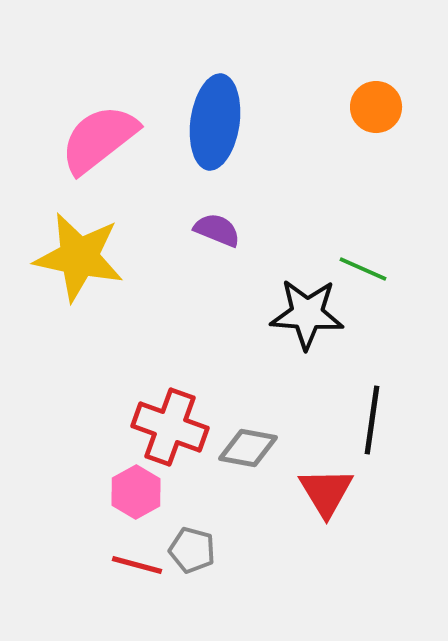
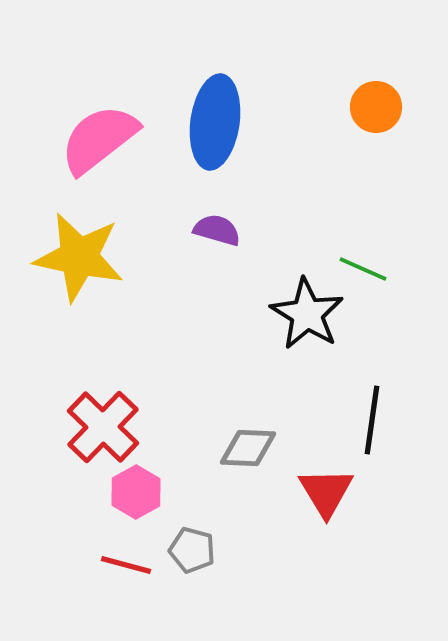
purple semicircle: rotated 6 degrees counterclockwise
black star: rotated 28 degrees clockwise
red cross: moved 67 px left; rotated 24 degrees clockwise
gray diamond: rotated 8 degrees counterclockwise
red line: moved 11 px left
